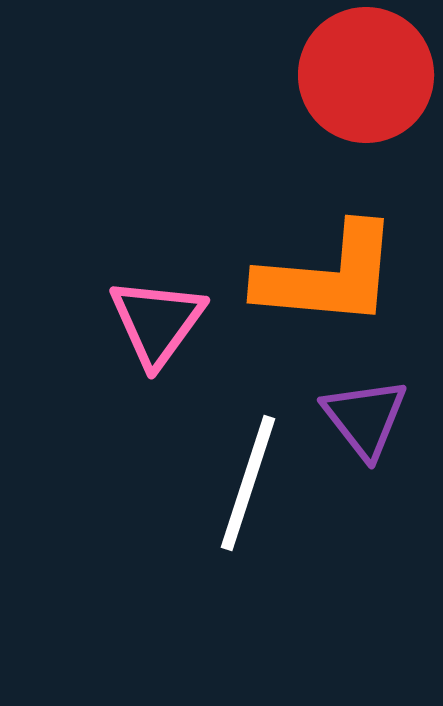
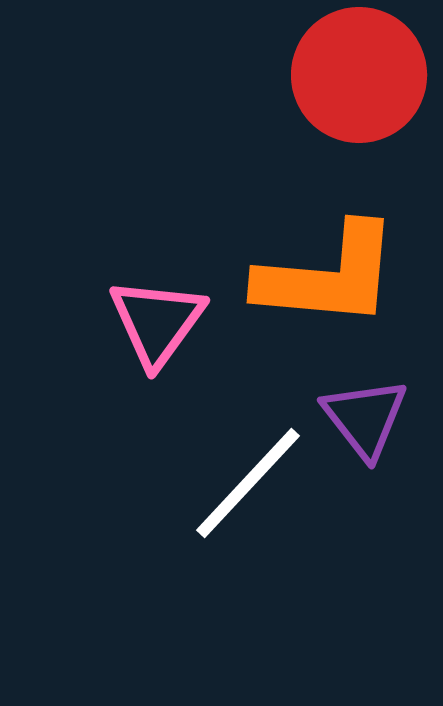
red circle: moved 7 px left
white line: rotated 25 degrees clockwise
